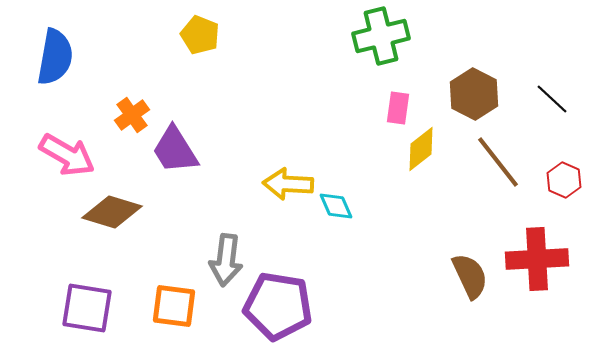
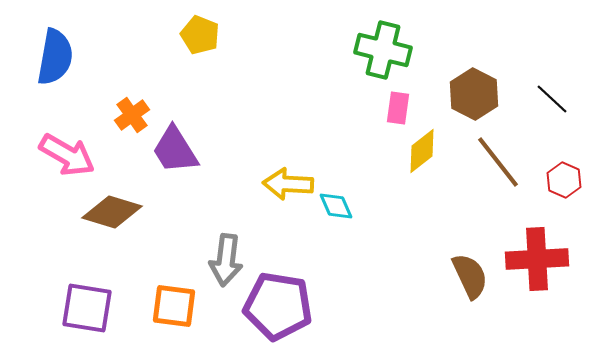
green cross: moved 2 px right, 14 px down; rotated 28 degrees clockwise
yellow diamond: moved 1 px right, 2 px down
